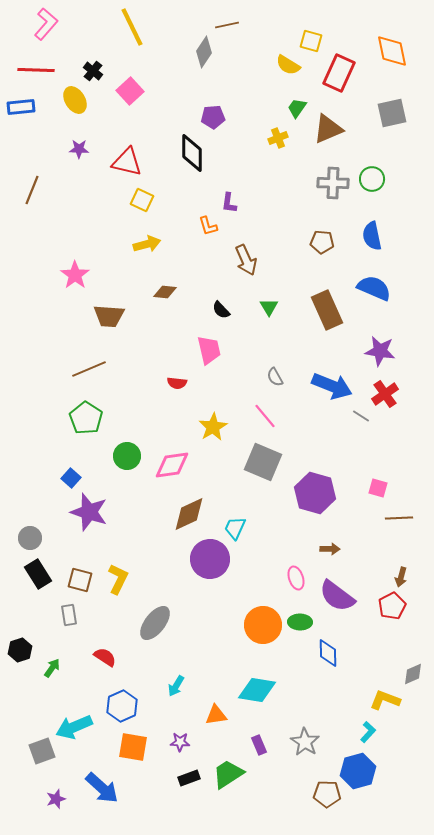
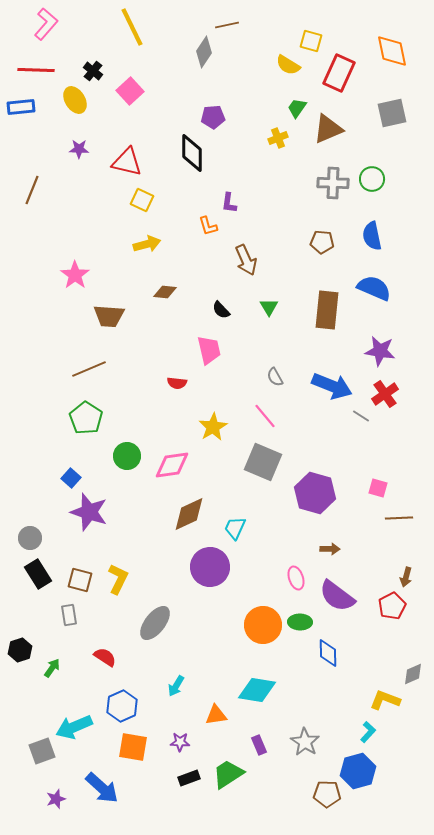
brown rectangle at (327, 310): rotated 30 degrees clockwise
purple circle at (210, 559): moved 8 px down
brown arrow at (401, 577): moved 5 px right
